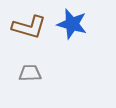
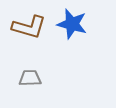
gray trapezoid: moved 5 px down
